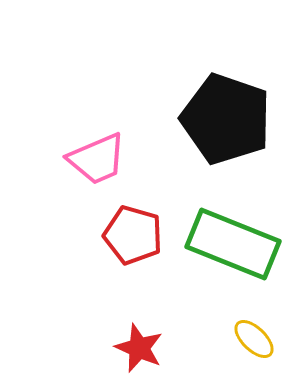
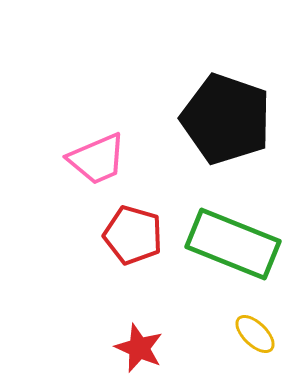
yellow ellipse: moved 1 px right, 5 px up
